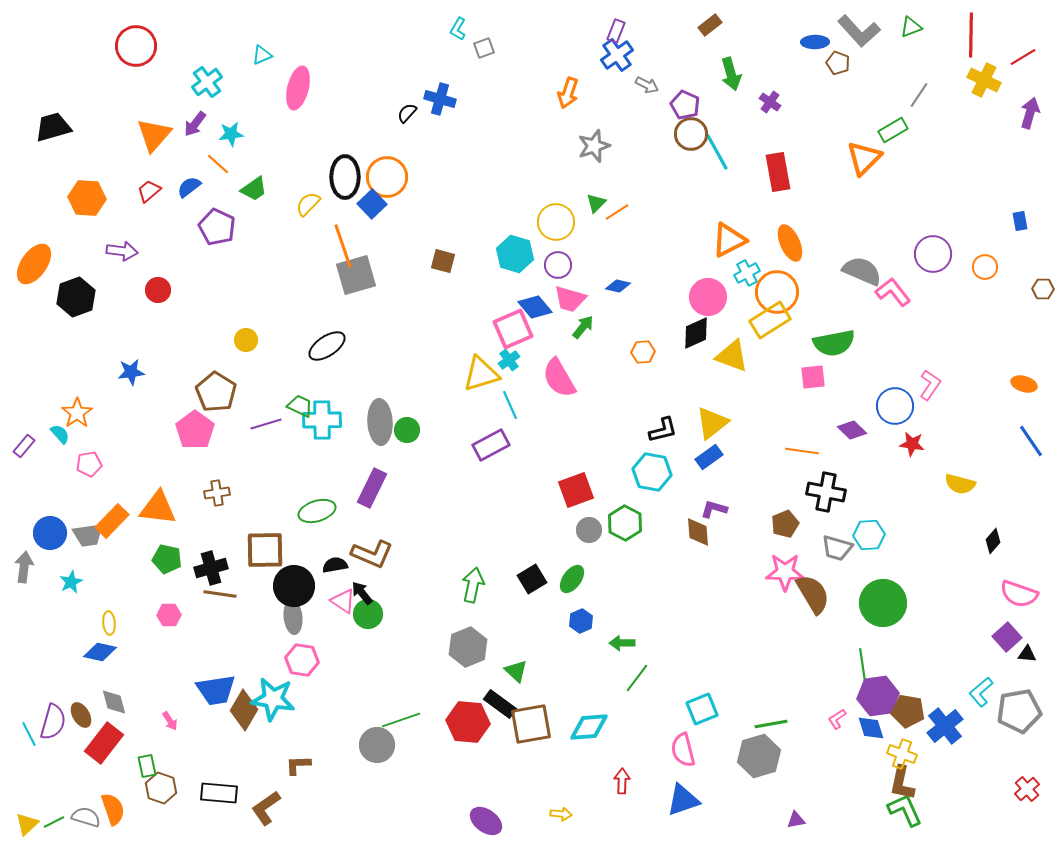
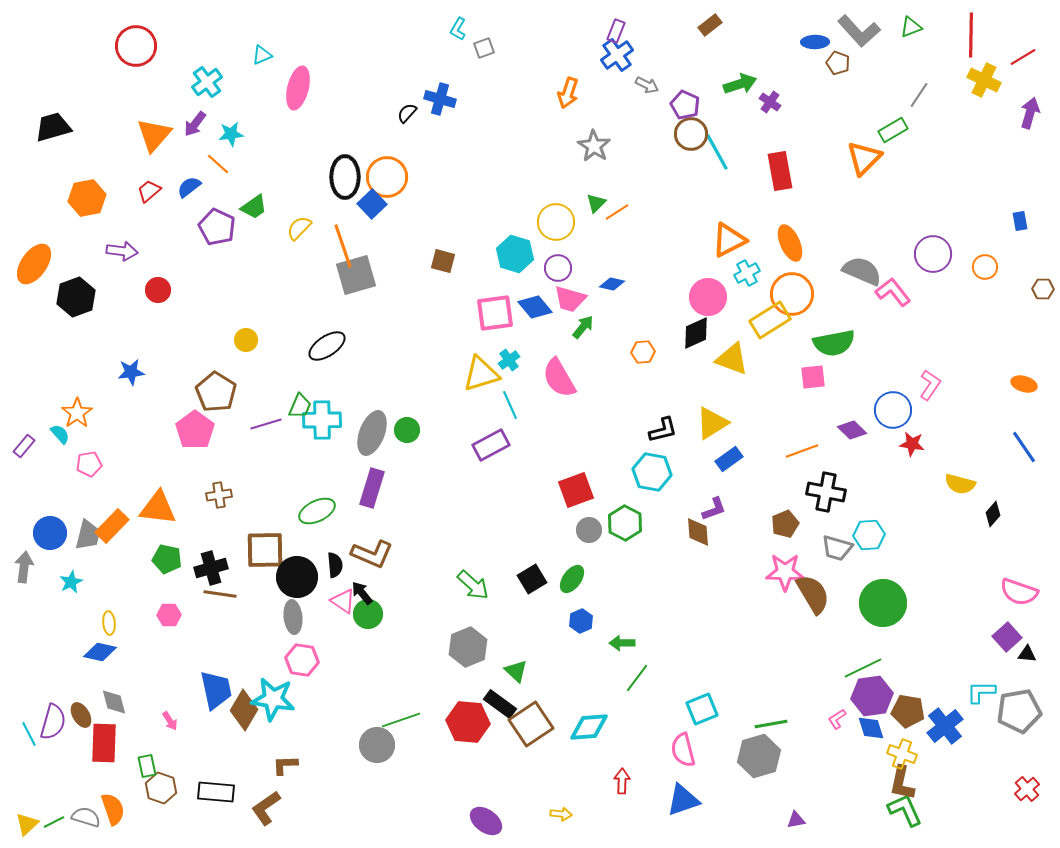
green arrow at (731, 74): moved 9 px right, 10 px down; rotated 92 degrees counterclockwise
gray star at (594, 146): rotated 20 degrees counterclockwise
red rectangle at (778, 172): moved 2 px right, 1 px up
green trapezoid at (254, 189): moved 18 px down
orange hexagon at (87, 198): rotated 15 degrees counterclockwise
yellow semicircle at (308, 204): moved 9 px left, 24 px down
purple circle at (558, 265): moved 3 px down
blue diamond at (618, 286): moved 6 px left, 2 px up
orange circle at (777, 292): moved 15 px right, 2 px down
pink square at (513, 329): moved 18 px left, 16 px up; rotated 15 degrees clockwise
yellow triangle at (732, 356): moved 3 px down
green trapezoid at (300, 406): rotated 88 degrees clockwise
blue circle at (895, 406): moved 2 px left, 4 px down
gray ellipse at (380, 422): moved 8 px left, 11 px down; rotated 24 degrees clockwise
yellow triangle at (712, 423): rotated 6 degrees clockwise
blue line at (1031, 441): moved 7 px left, 6 px down
orange line at (802, 451): rotated 28 degrees counterclockwise
blue rectangle at (709, 457): moved 20 px right, 2 px down
purple rectangle at (372, 488): rotated 9 degrees counterclockwise
brown cross at (217, 493): moved 2 px right, 2 px down
purple L-shape at (714, 509): rotated 144 degrees clockwise
green ellipse at (317, 511): rotated 9 degrees counterclockwise
orange rectangle at (112, 521): moved 5 px down
gray trapezoid at (88, 535): rotated 68 degrees counterclockwise
black diamond at (993, 541): moved 27 px up
black semicircle at (335, 565): rotated 95 degrees clockwise
green arrow at (473, 585): rotated 120 degrees clockwise
black circle at (294, 586): moved 3 px right, 9 px up
pink semicircle at (1019, 594): moved 2 px up
green line at (863, 668): rotated 72 degrees clockwise
blue trapezoid at (216, 690): rotated 93 degrees counterclockwise
cyan L-shape at (981, 692): rotated 40 degrees clockwise
purple hexagon at (878, 696): moved 6 px left
brown square at (531, 724): rotated 24 degrees counterclockwise
red rectangle at (104, 743): rotated 36 degrees counterclockwise
brown L-shape at (298, 765): moved 13 px left
black rectangle at (219, 793): moved 3 px left, 1 px up
